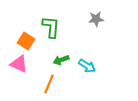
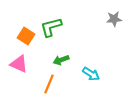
gray star: moved 18 px right
green L-shape: rotated 110 degrees counterclockwise
orange square: moved 5 px up
cyan arrow: moved 4 px right, 8 px down
